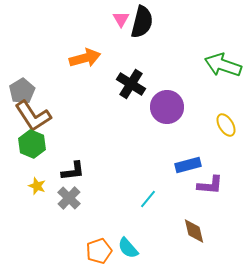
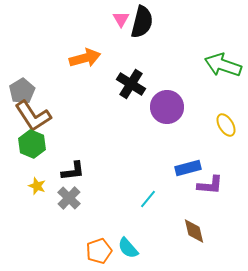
blue rectangle: moved 3 px down
